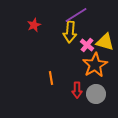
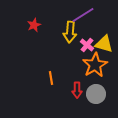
purple line: moved 7 px right
yellow triangle: moved 1 px left, 2 px down
